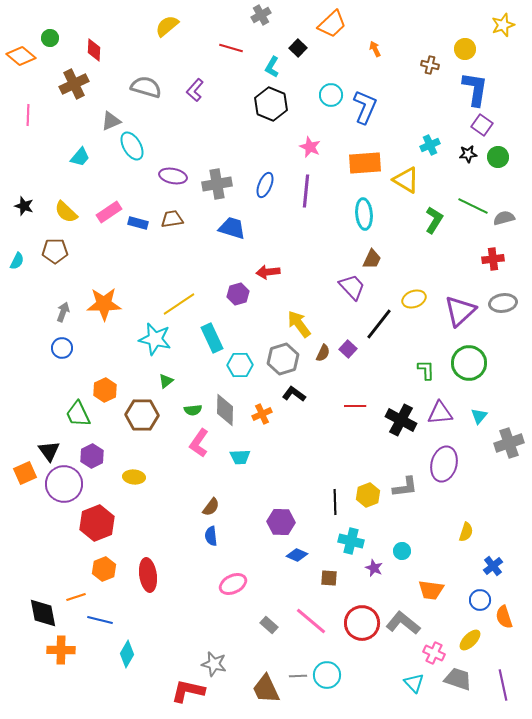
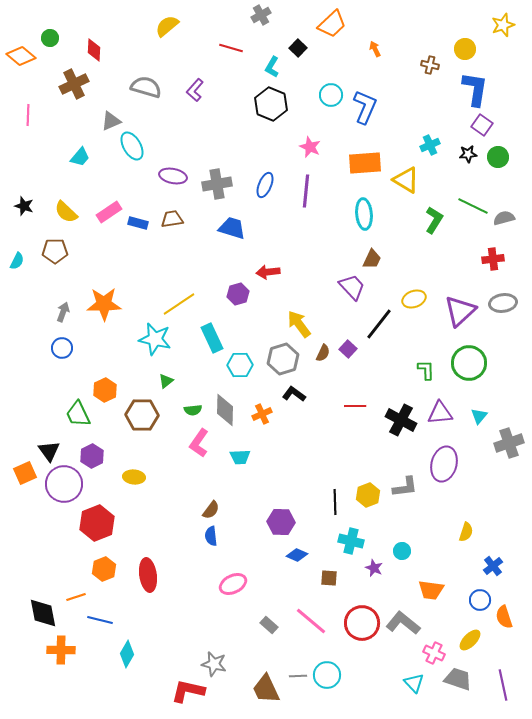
brown semicircle at (211, 507): moved 3 px down
